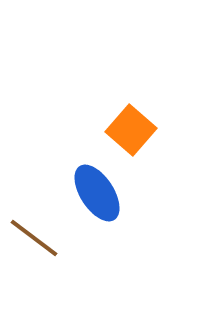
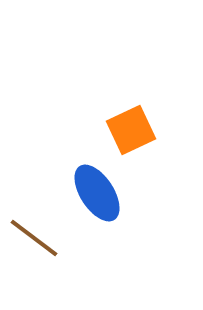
orange square: rotated 24 degrees clockwise
